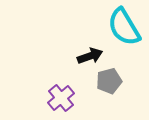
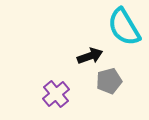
purple cross: moved 5 px left, 4 px up
